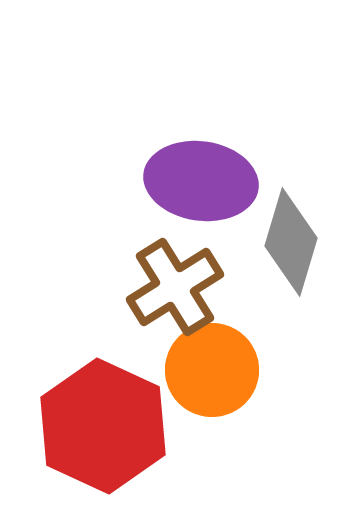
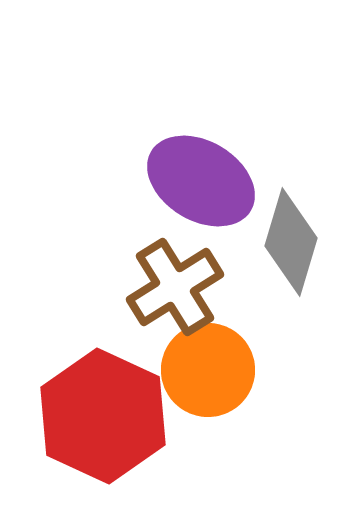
purple ellipse: rotated 23 degrees clockwise
orange circle: moved 4 px left
red hexagon: moved 10 px up
